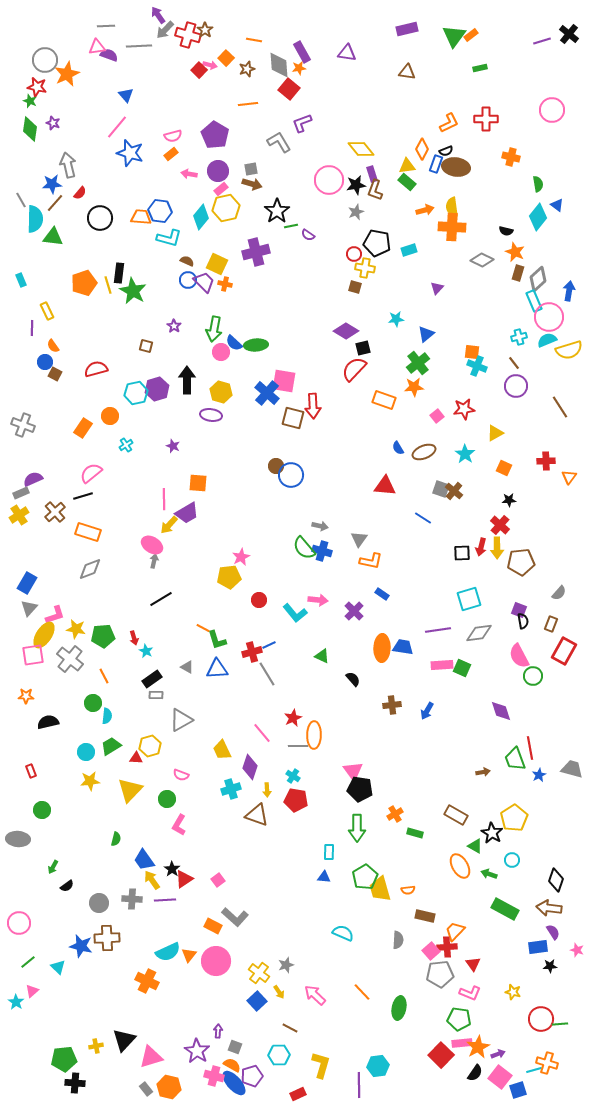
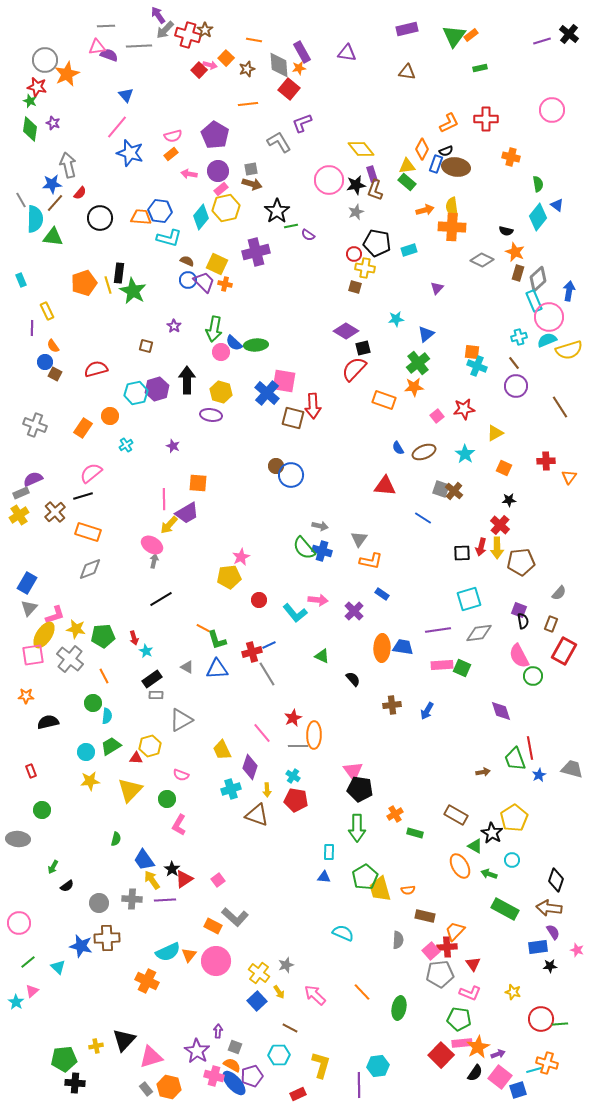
gray cross at (23, 425): moved 12 px right
